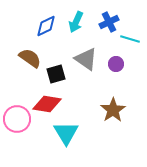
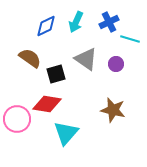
brown star: rotated 25 degrees counterclockwise
cyan triangle: rotated 12 degrees clockwise
